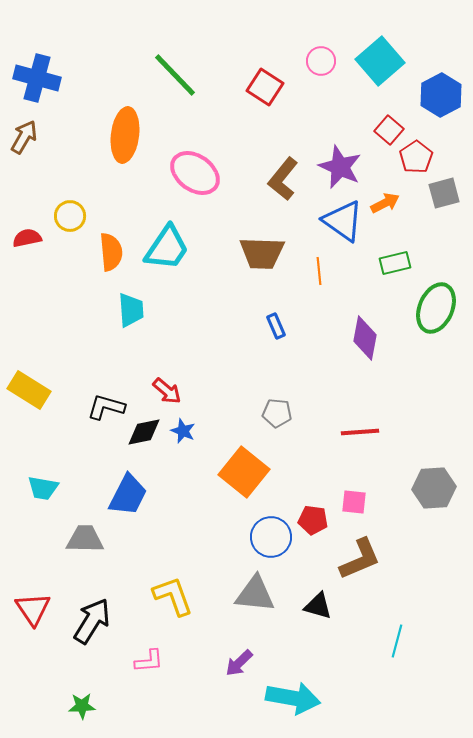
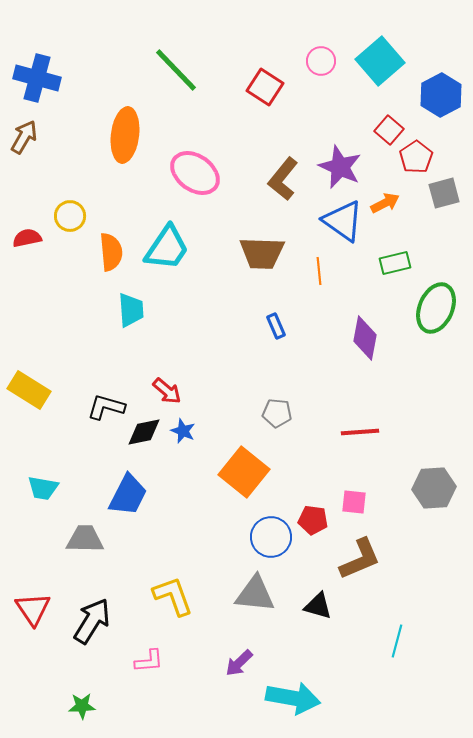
green line at (175, 75): moved 1 px right, 5 px up
